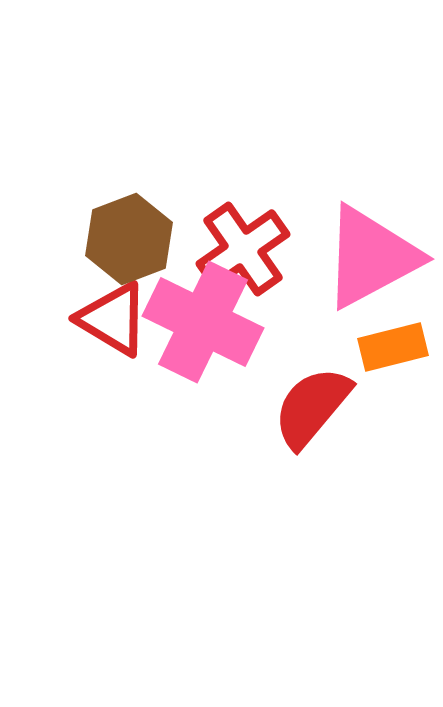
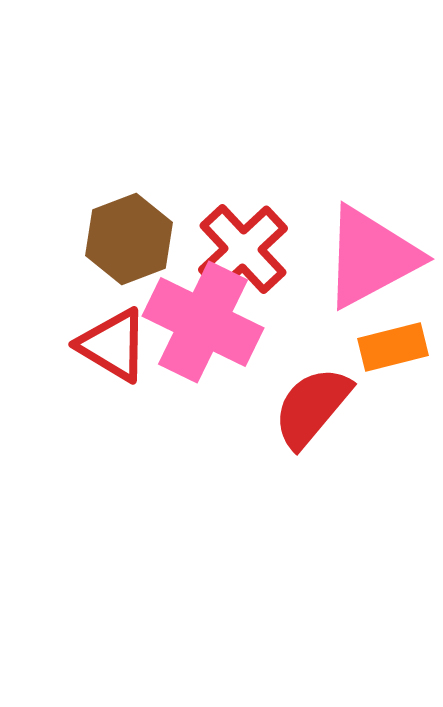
red cross: rotated 8 degrees counterclockwise
red triangle: moved 26 px down
